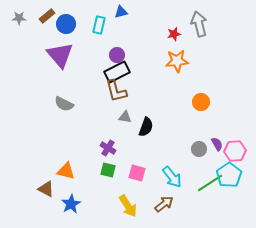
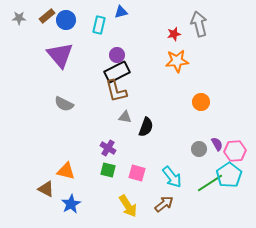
blue circle: moved 4 px up
